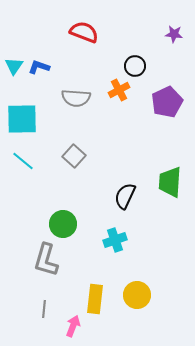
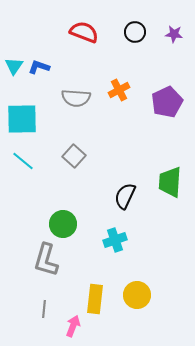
black circle: moved 34 px up
